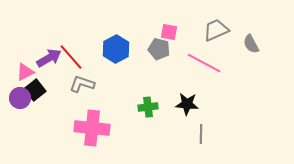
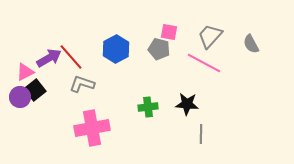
gray trapezoid: moved 6 px left, 6 px down; rotated 24 degrees counterclockwise
purple circle: moved 1 px up
pink cross: rotated 16 degrees counterclockwise
